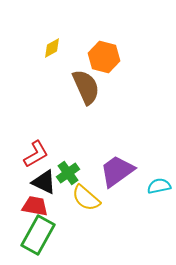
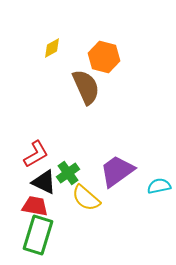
green rectangle: rotated 12 degrees counterclockwise
